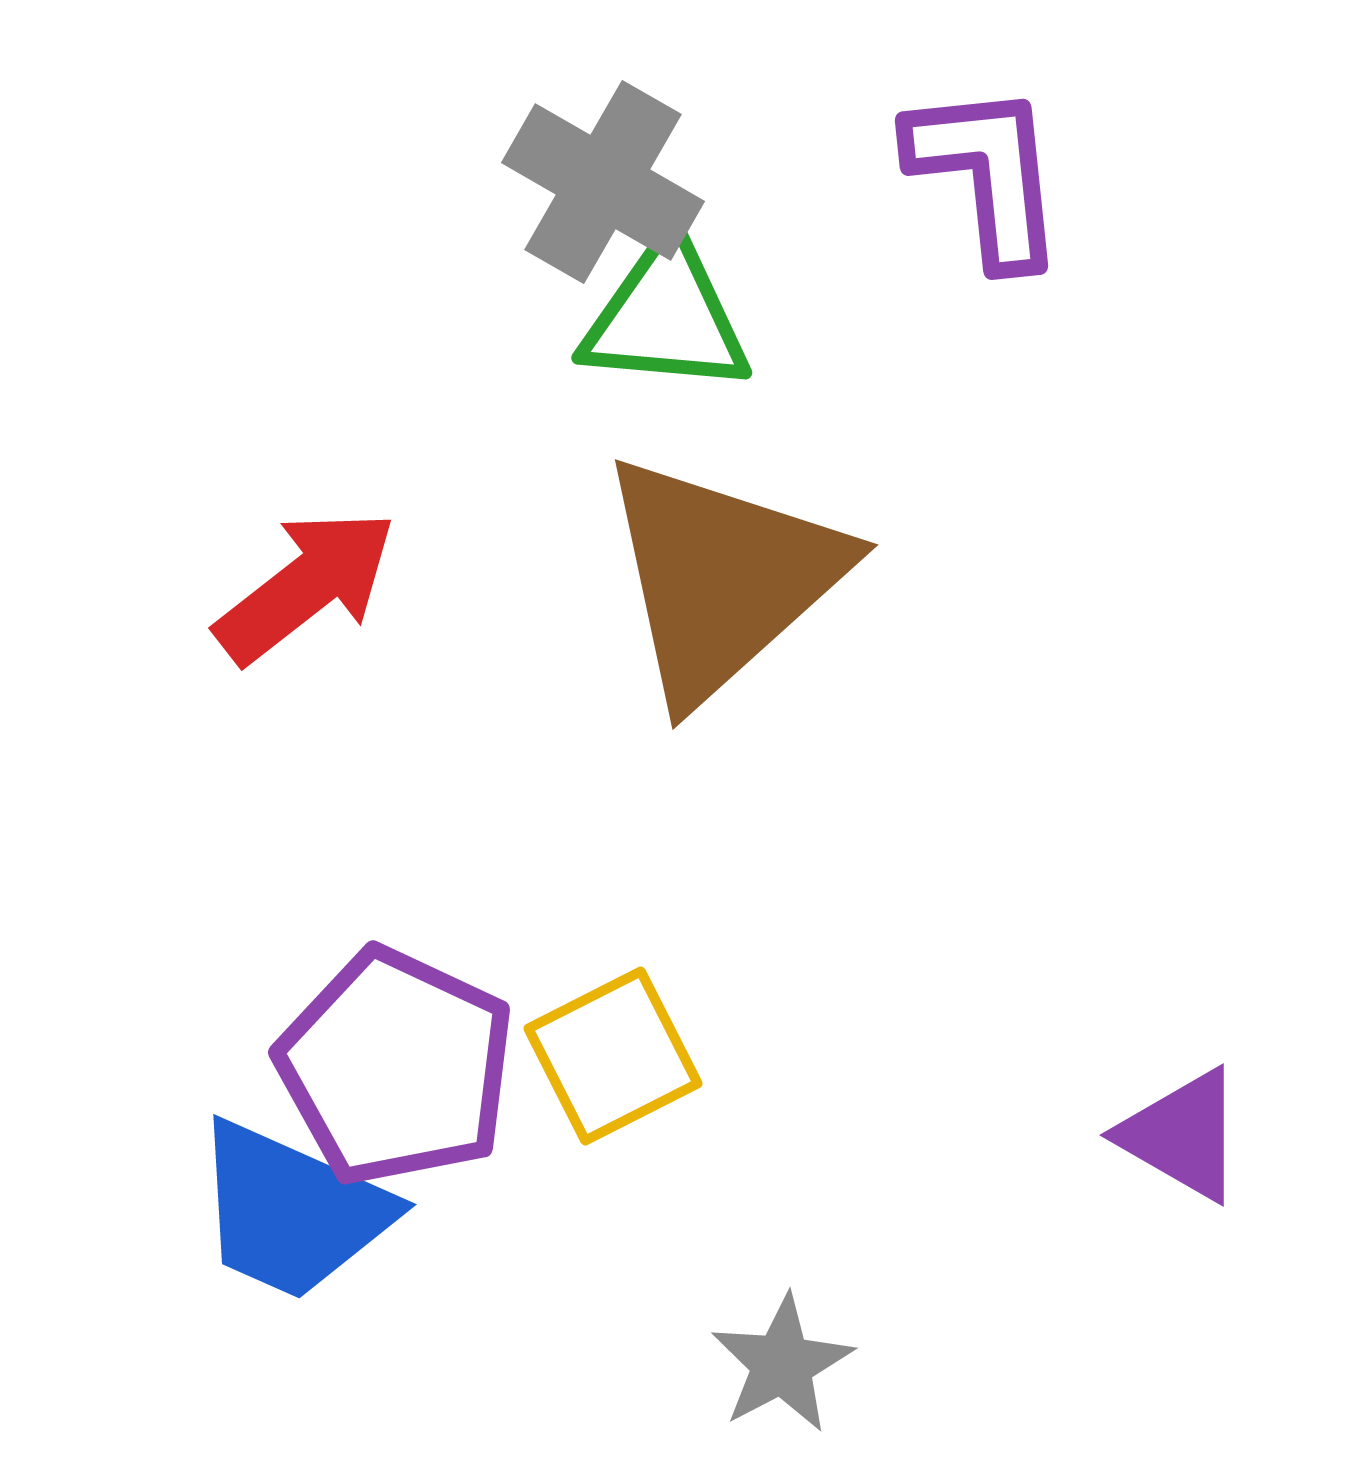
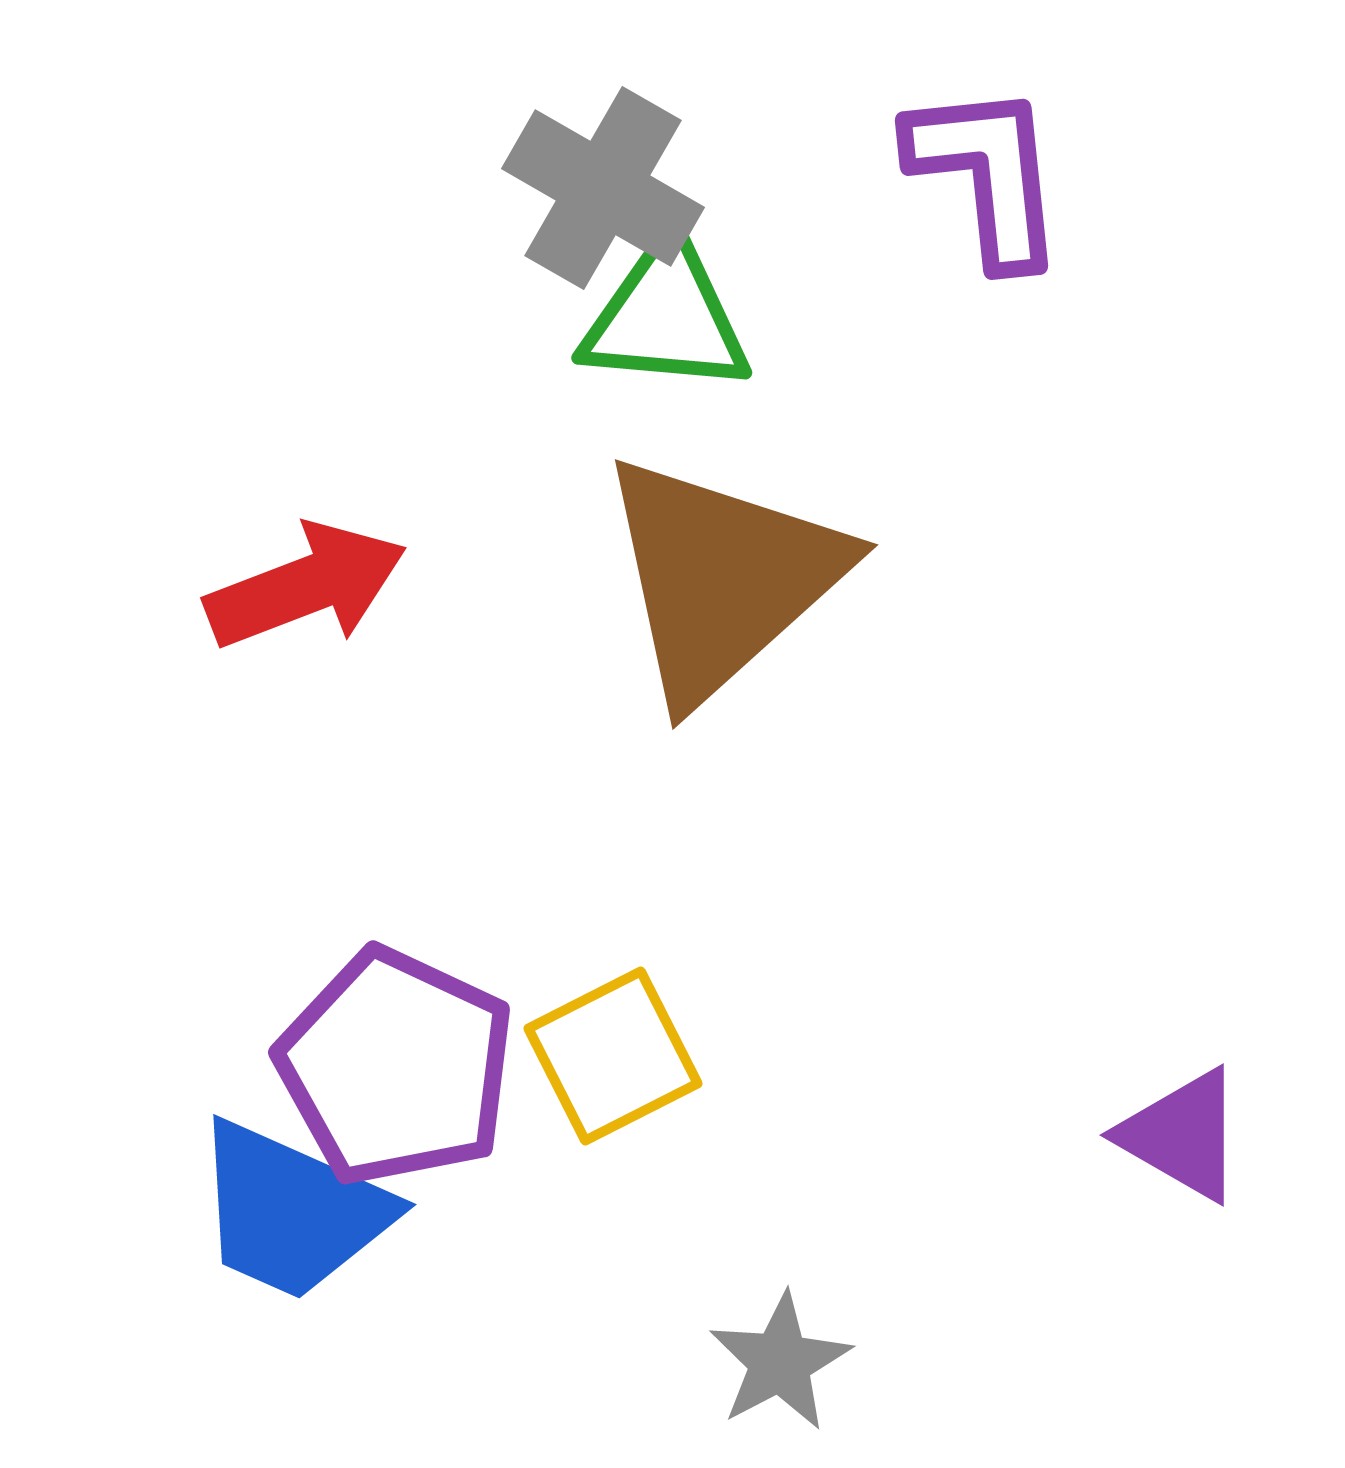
gray cross: moved 6 px down
red arrow: rotated 17 degrees clockwise
gray star: moved 2 px left, 2 px up
